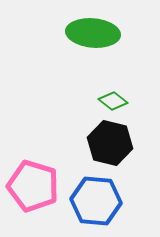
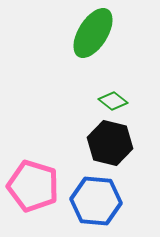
green ellipse: rotated 63 degrees counterclockwise
